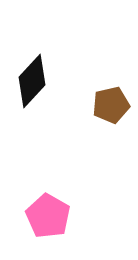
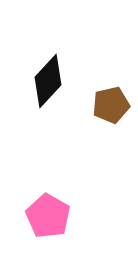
black diamond: moved 16 px right
